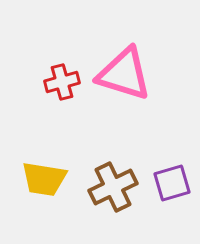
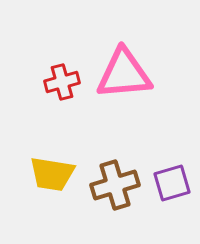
pink triangle: rotated 22 degrees counterclockwise
yellow trapezoid: moved 8 px right, 5 px up
brown cross: moved 2 px right, 2 px up; rotated 9 degrees clockwise
